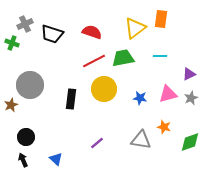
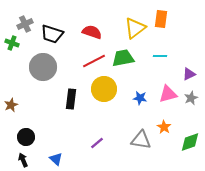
gray circle: moved 13 px right, 18 px up
orange star: rotated 16 degrees clockwise
